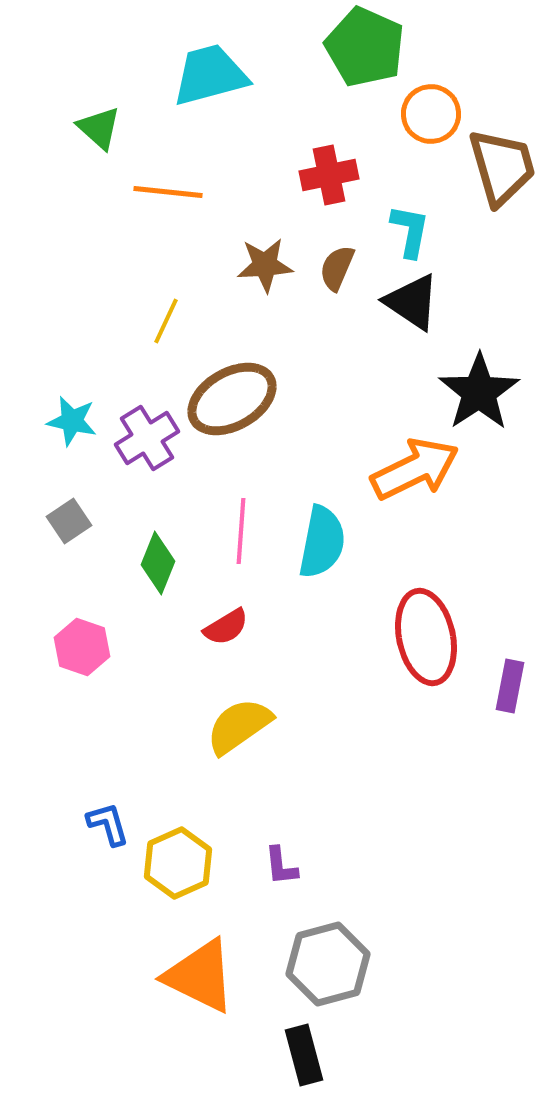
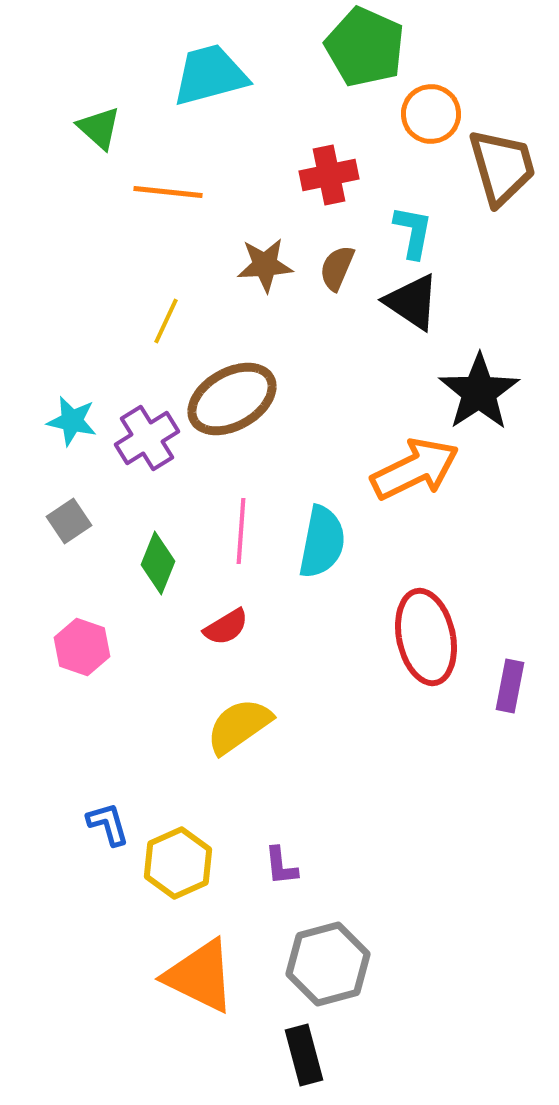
cyan L-shape: moved 3 px right, 1 px down
